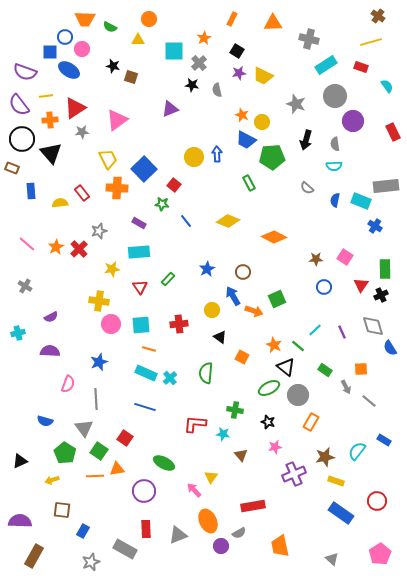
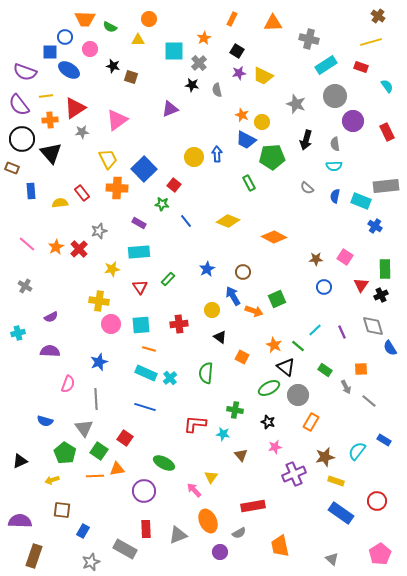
pink circle at (82, 49): moved 8 px right
red rectangle at (393, 132): moved 6 px left
blue semicircle at (335, 200): moved 4 px up
purple circle at (221, 546): moved 1 px left, 6 px down
brown rectangle at (34, 556): rotated 10 degrees counterclockwise
